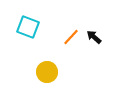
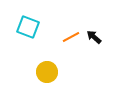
orange line: rotated 18 degrees clockwise
